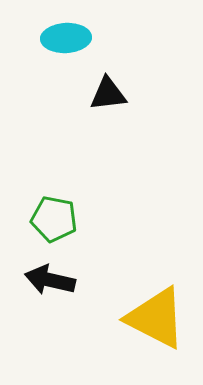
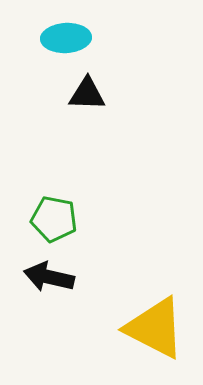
black triangle: moved 21 px left; rotated 9 degrees clockwise
black arrow: moved 1 px left, 3 px up
yellow triangle: moved 1 px left, 10 px down
